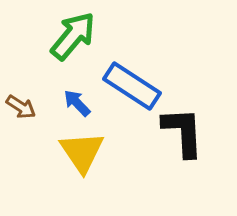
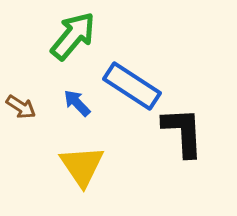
yellow triangle: moved 14 px down
